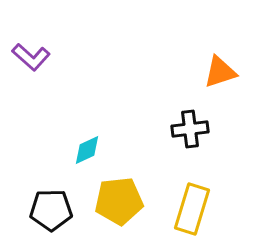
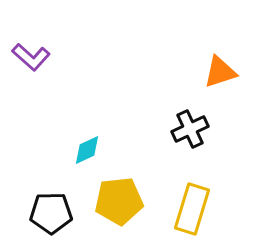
black cross: rotated 18 degrees counterclockwise
black pentagon: moved 3 px down
